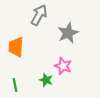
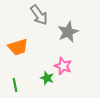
gray arrow: rotated 115 degrees clockwise
gray star: moved 1 px up
orange trapezoid: moved 2 px right; rotated 110 degrees counterclockwise
green star: moved 1 px right, 2 px up
